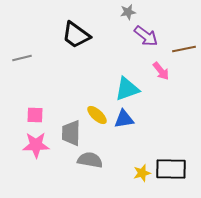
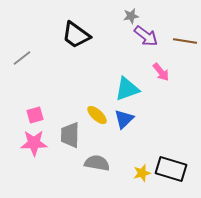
gray star: moved 3 px right, 4 px down
brown line: moved 1 px right, 8 px up; rotated 20 degrees clockwise
gray line: rotated 24 degrees counterclockwise
pink arrow: moved 1 px down
pink square: rotated 18 degrees counterclockwise
blue triangle: rotated 35 degrees counterclockwise
gray trapezoid: moved 1 px left, 2 px down
pink star: moved 2 px left, 2 px up
gray semicircle: moved 7 px right, 3 px down
black rectangle: rotated 16 degrees clockwise
